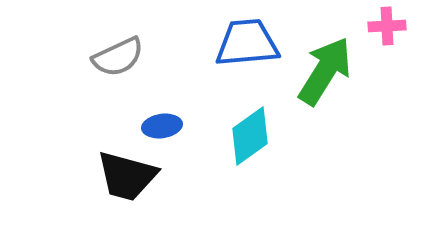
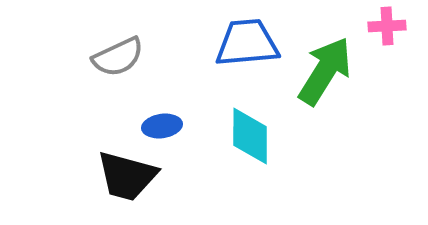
cyan diamond: rotated 54 degrees counterclockwise
